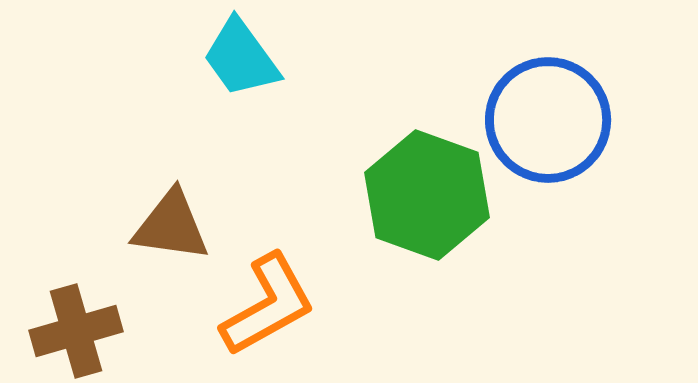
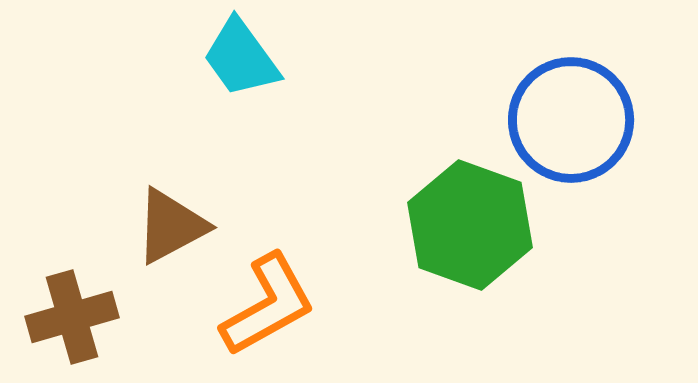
blue circle: moved 23 px right
green hexagon: moved 43 px right, 30 px down
brown triangle: rotated 36 degrees counterclockwise
brown cross: moved 4 px left, 14 px up
